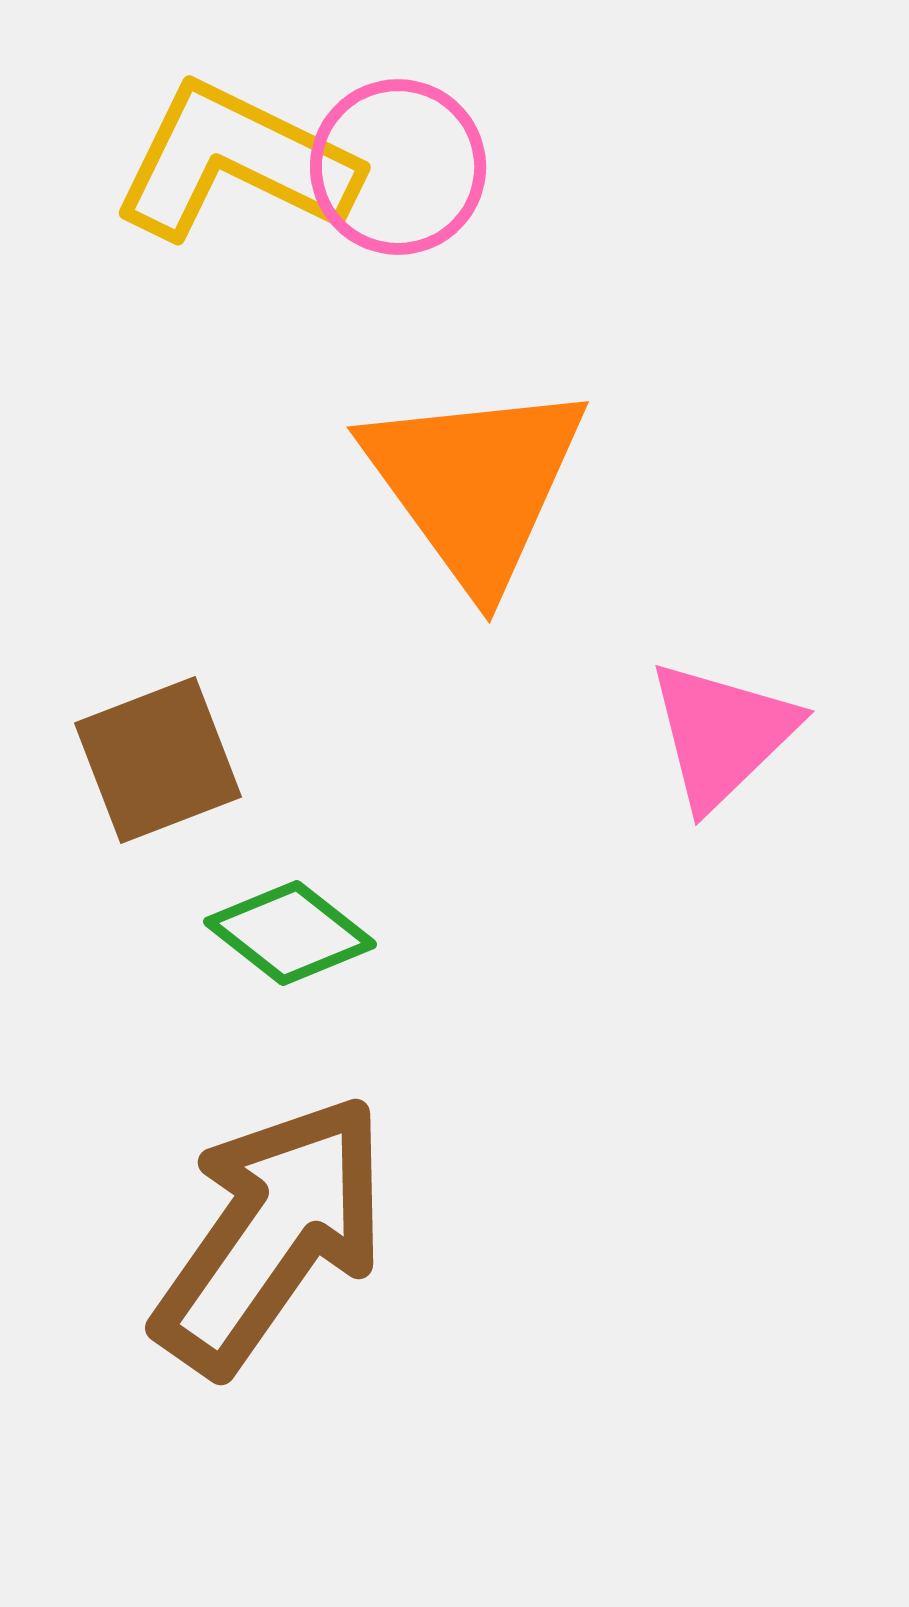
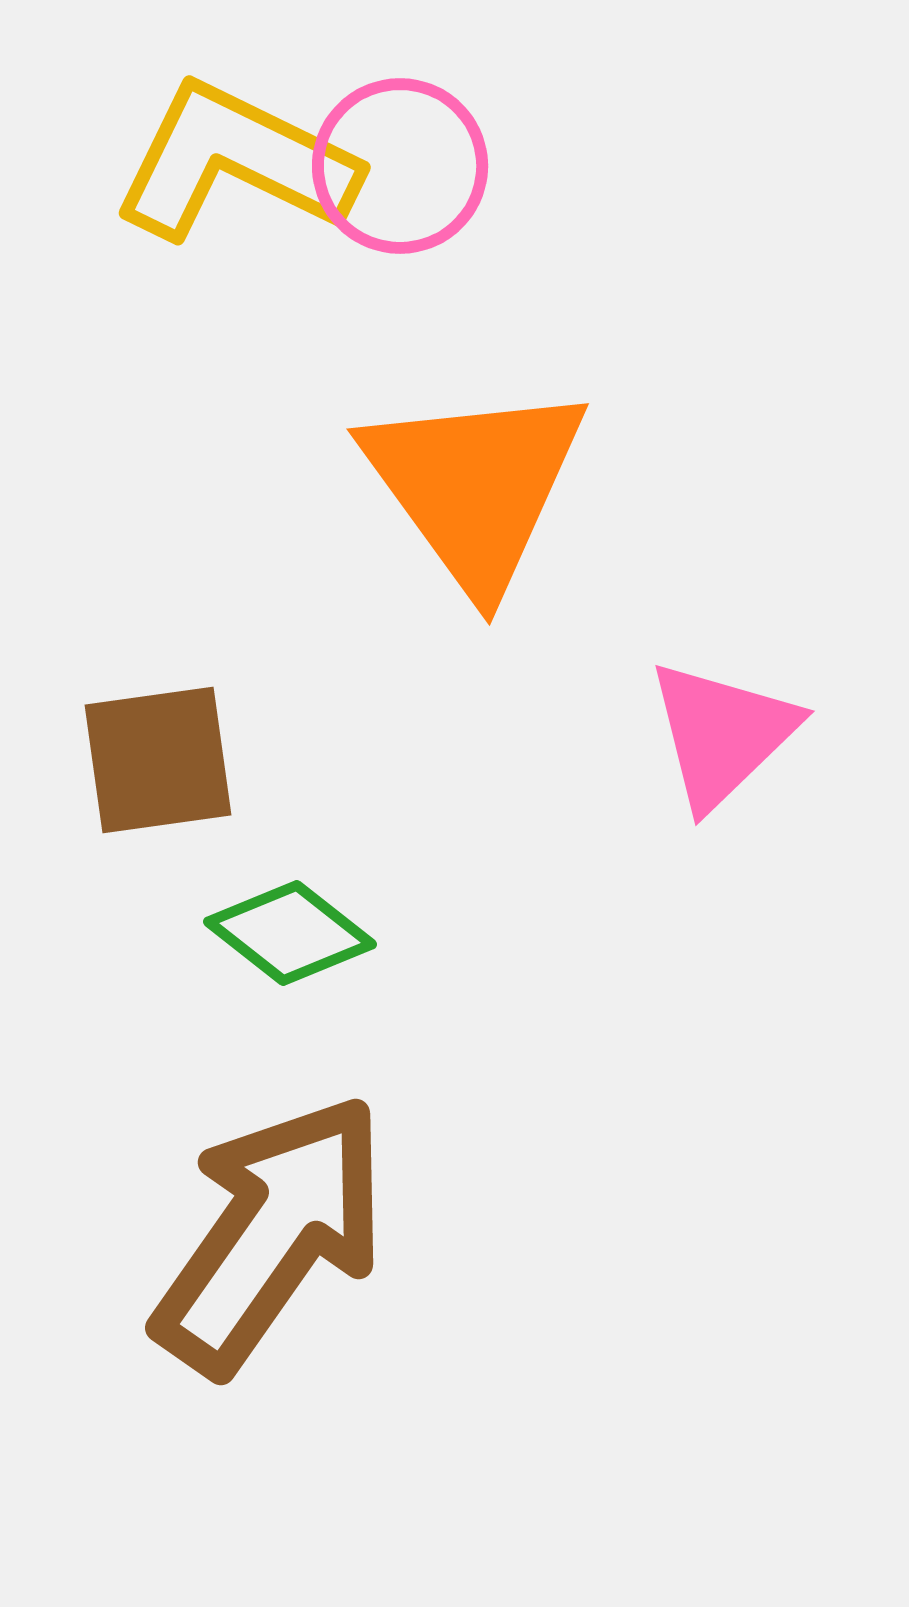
pink circle: moved 2 px right, 1 px up
orange triangle: moved 2 px down
brown square: rotated 13 degrees clockwise
